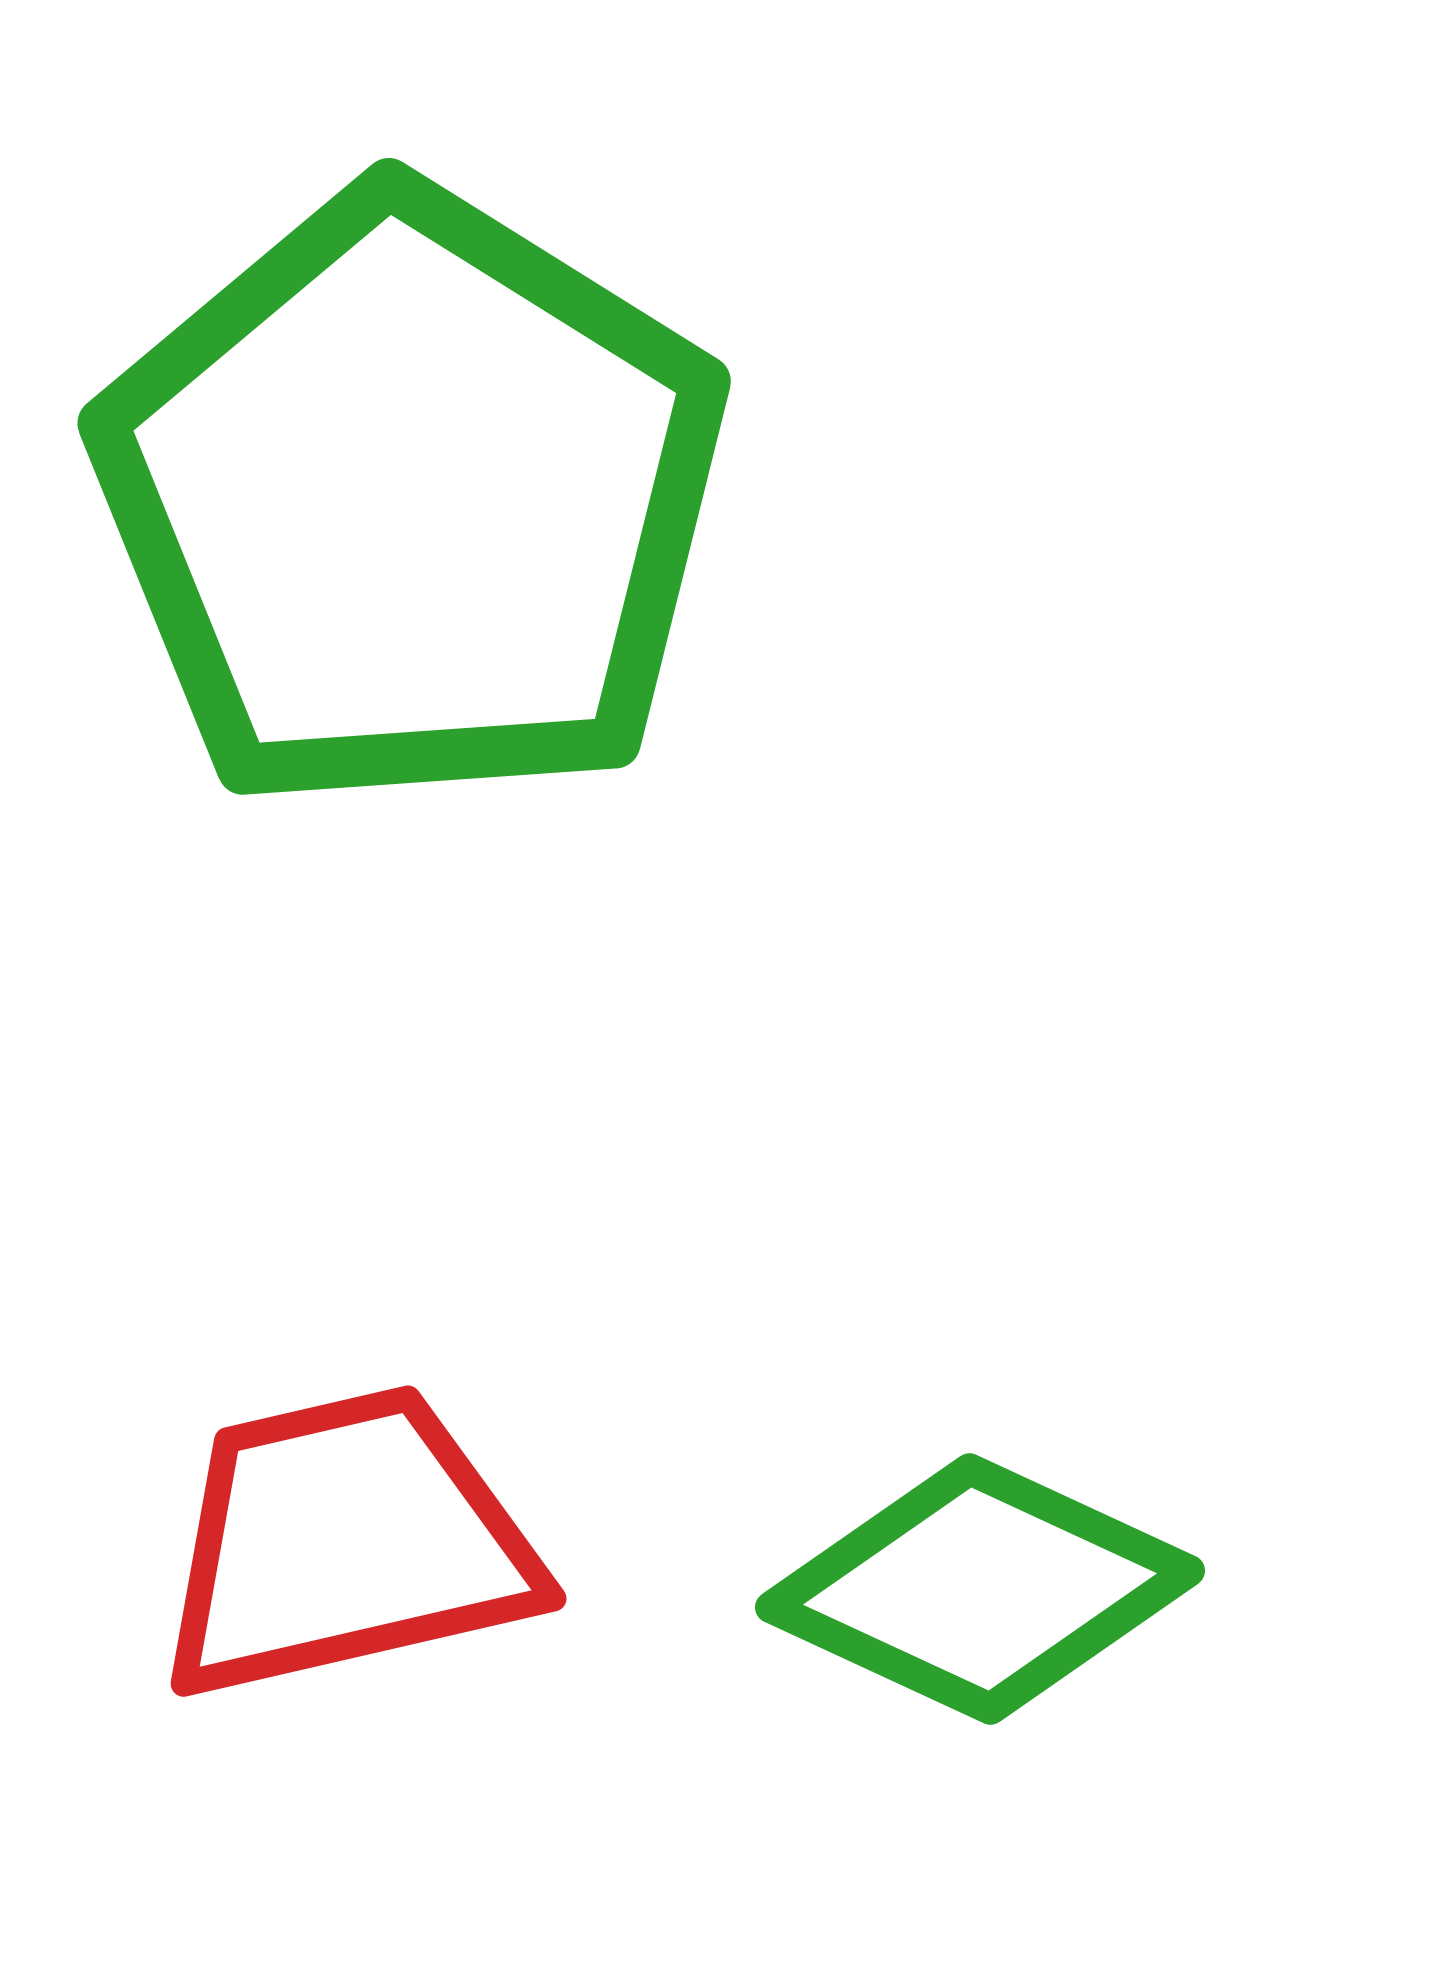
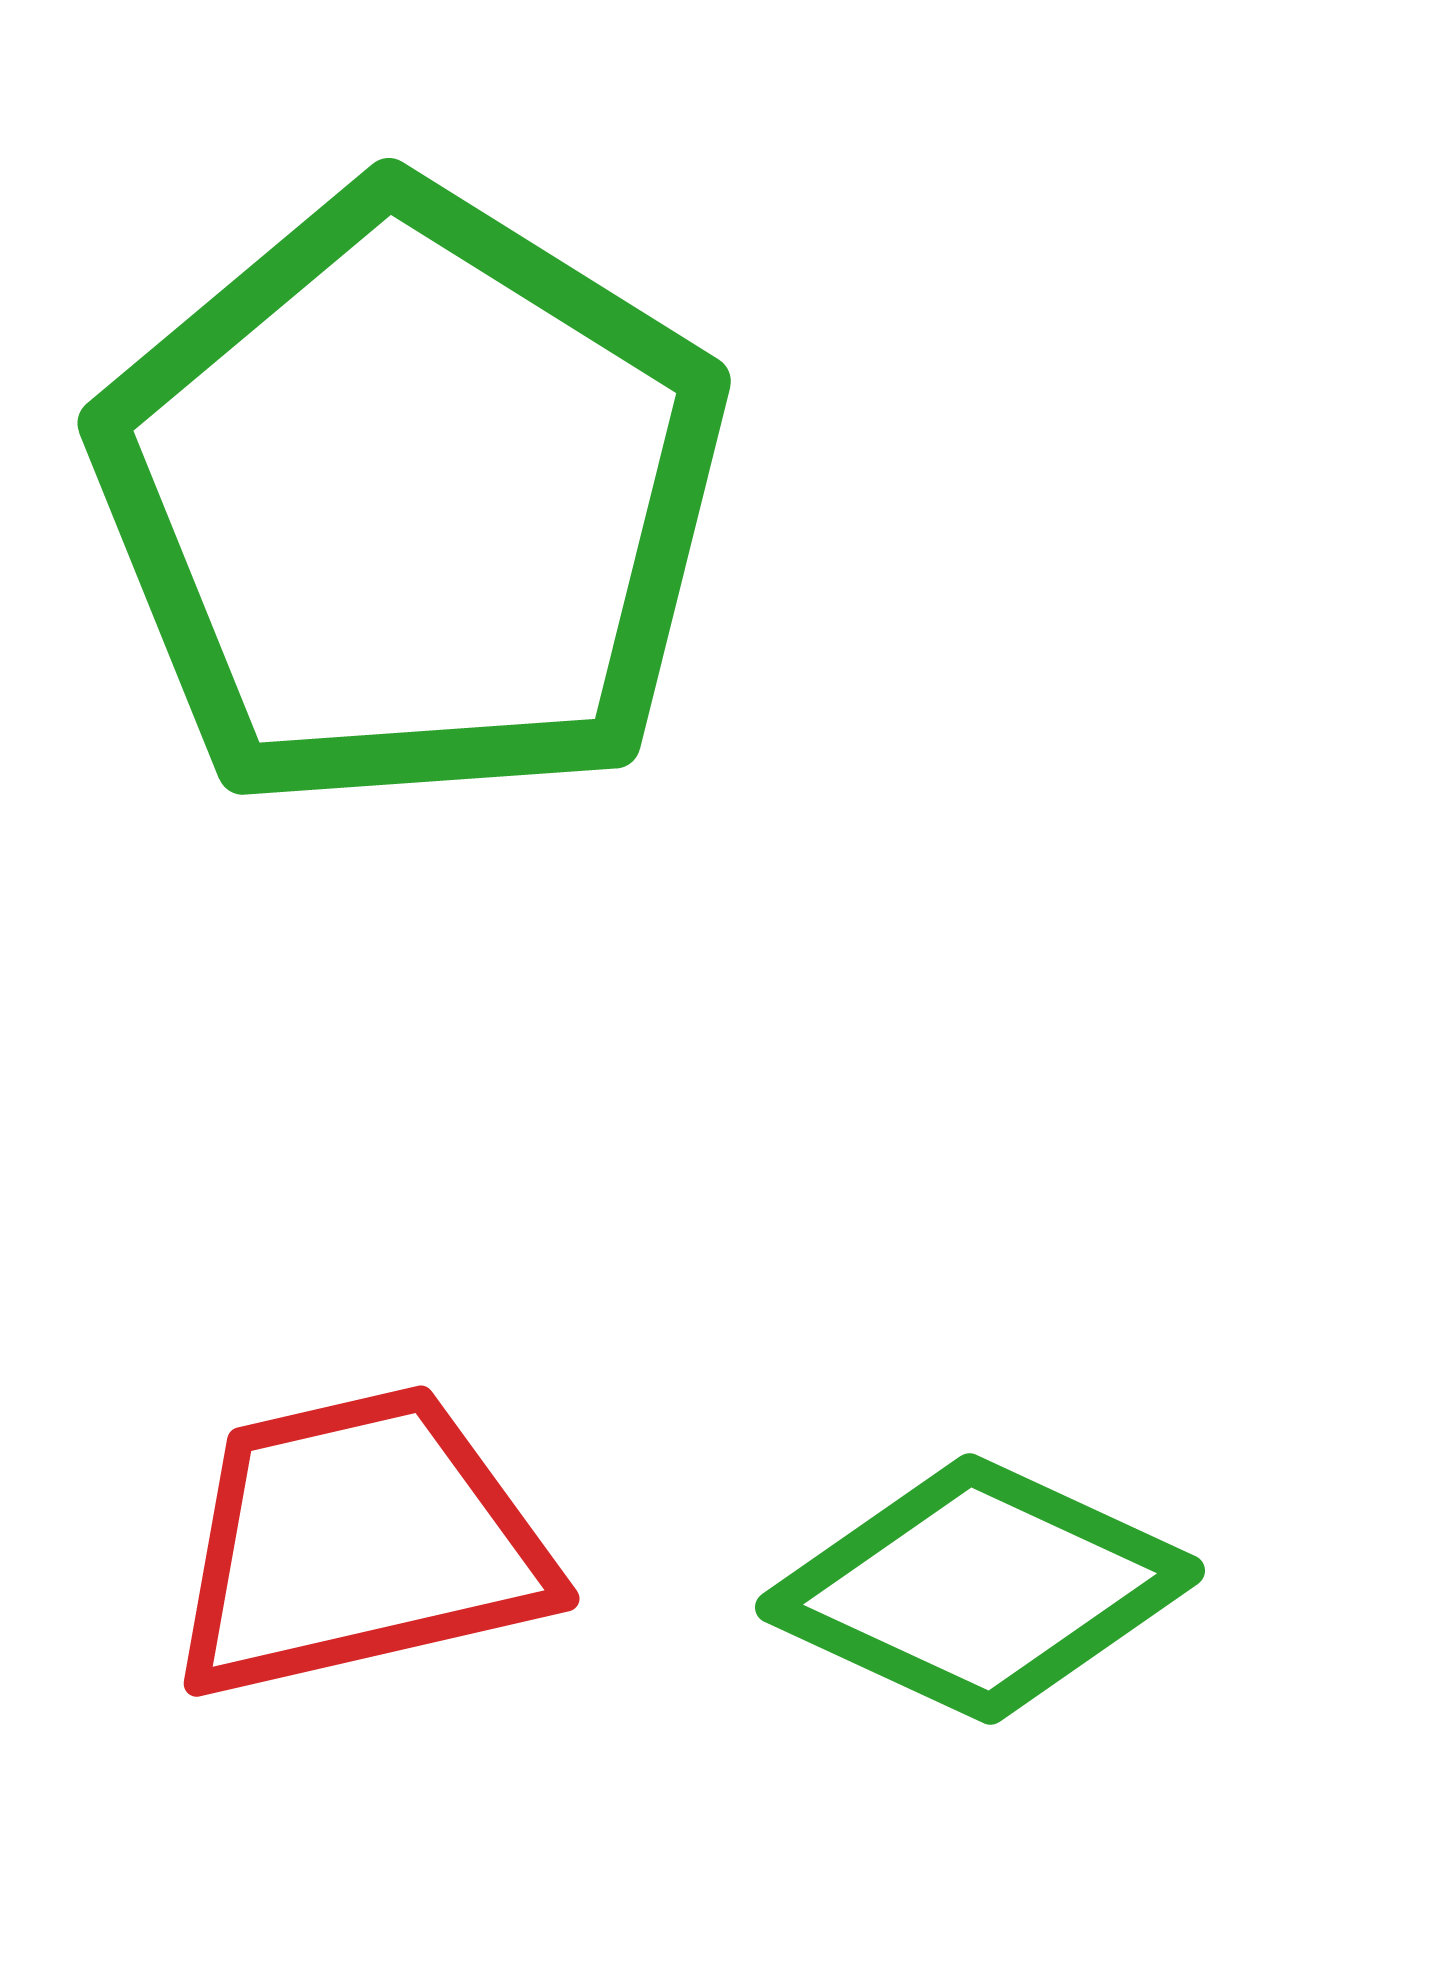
red trapezoid: moved 13 px right
